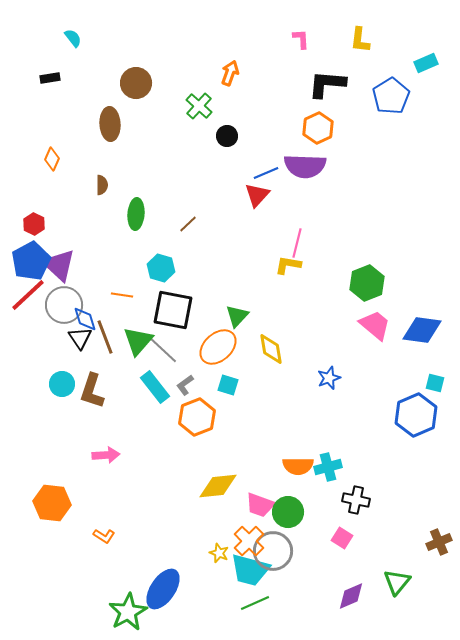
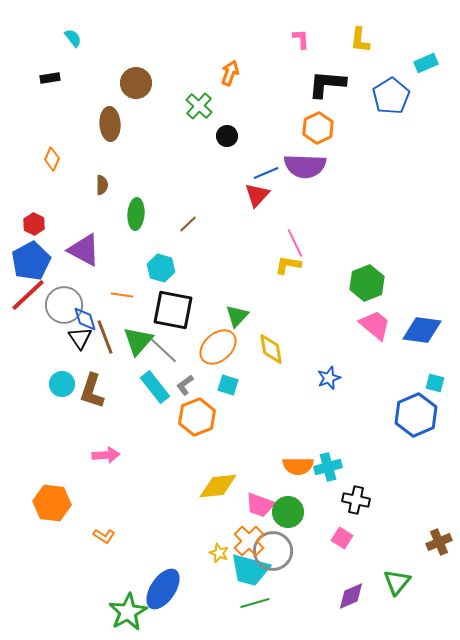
pink line at (297, 243): moved 2 px left; rotated 40 degrees counterclockwise
purple triangle at (59, 265): moved 25 px right, 15 px up; rotated 15 degrees counterclockwise
green line at (255, 603): rotated 8 degrees clockwise
